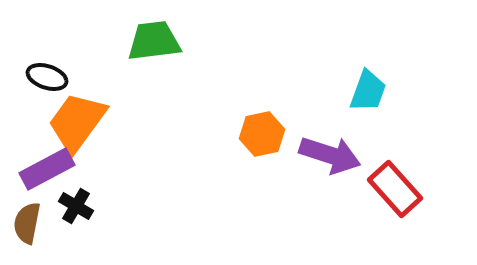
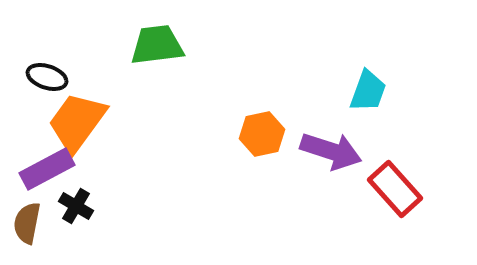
green trapezoid: moved 3 px right, 4 px down
purple arrow: moved 1 px right, 4 px up
